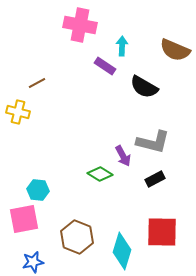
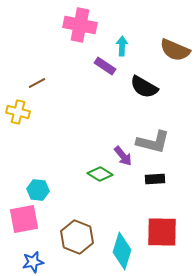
purple arrow: rotated 10 degrees counterclockwise
black rectangle: rotated 24 degrees clockwise
